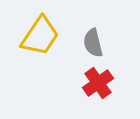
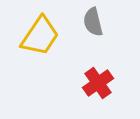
gray semicircle: moved 21 px up
